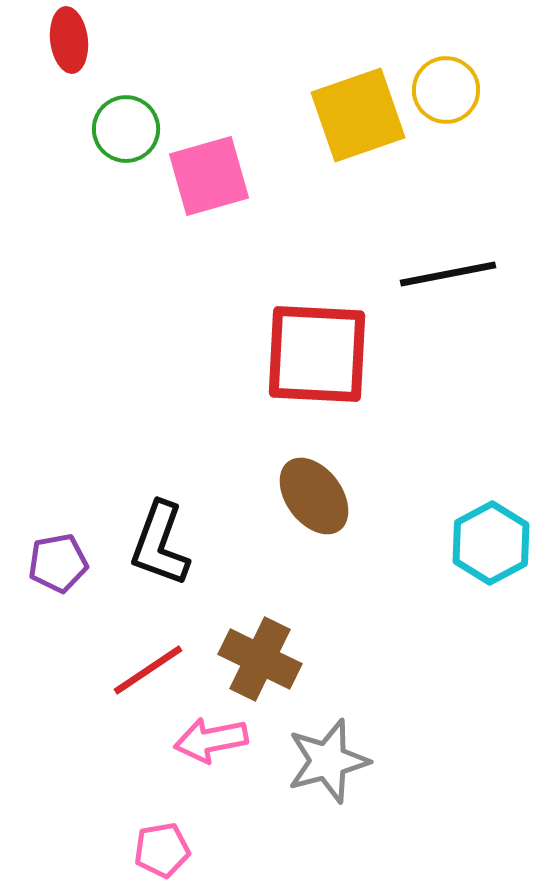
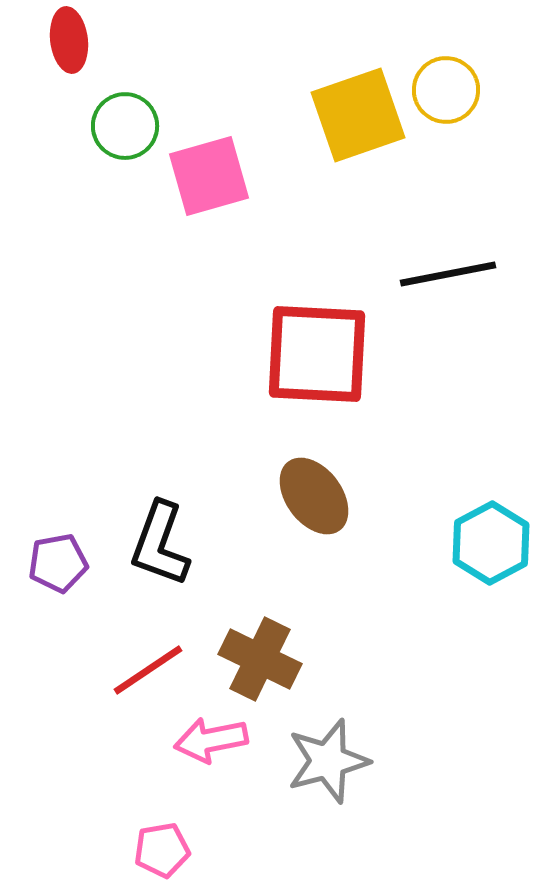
green circle: moved 1 px left, 3 px up
